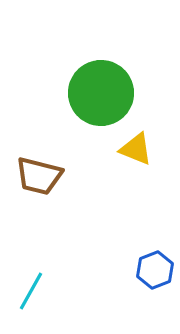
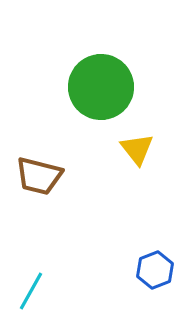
green circle: moved 6 px up
yellow triangle: moved 1 px right; rotated 30 degrees clockwise
